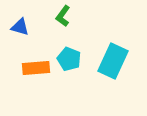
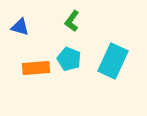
green L-shape: moved 9 px right, 5 px down
